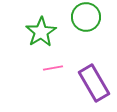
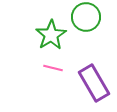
green star: moved 10 px right, 3 px down
pink line: rotated 24 degrees clockwise
